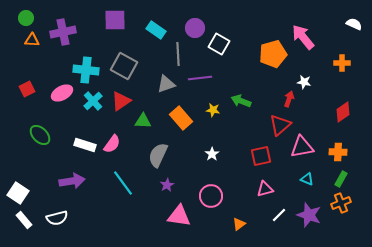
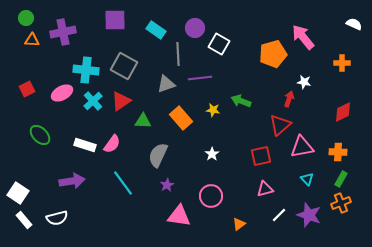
red diamond at (343, 112): rotated 10 degrees clockwise
cyan triangle at (307, 179): rotated 24 degrees clockwise
